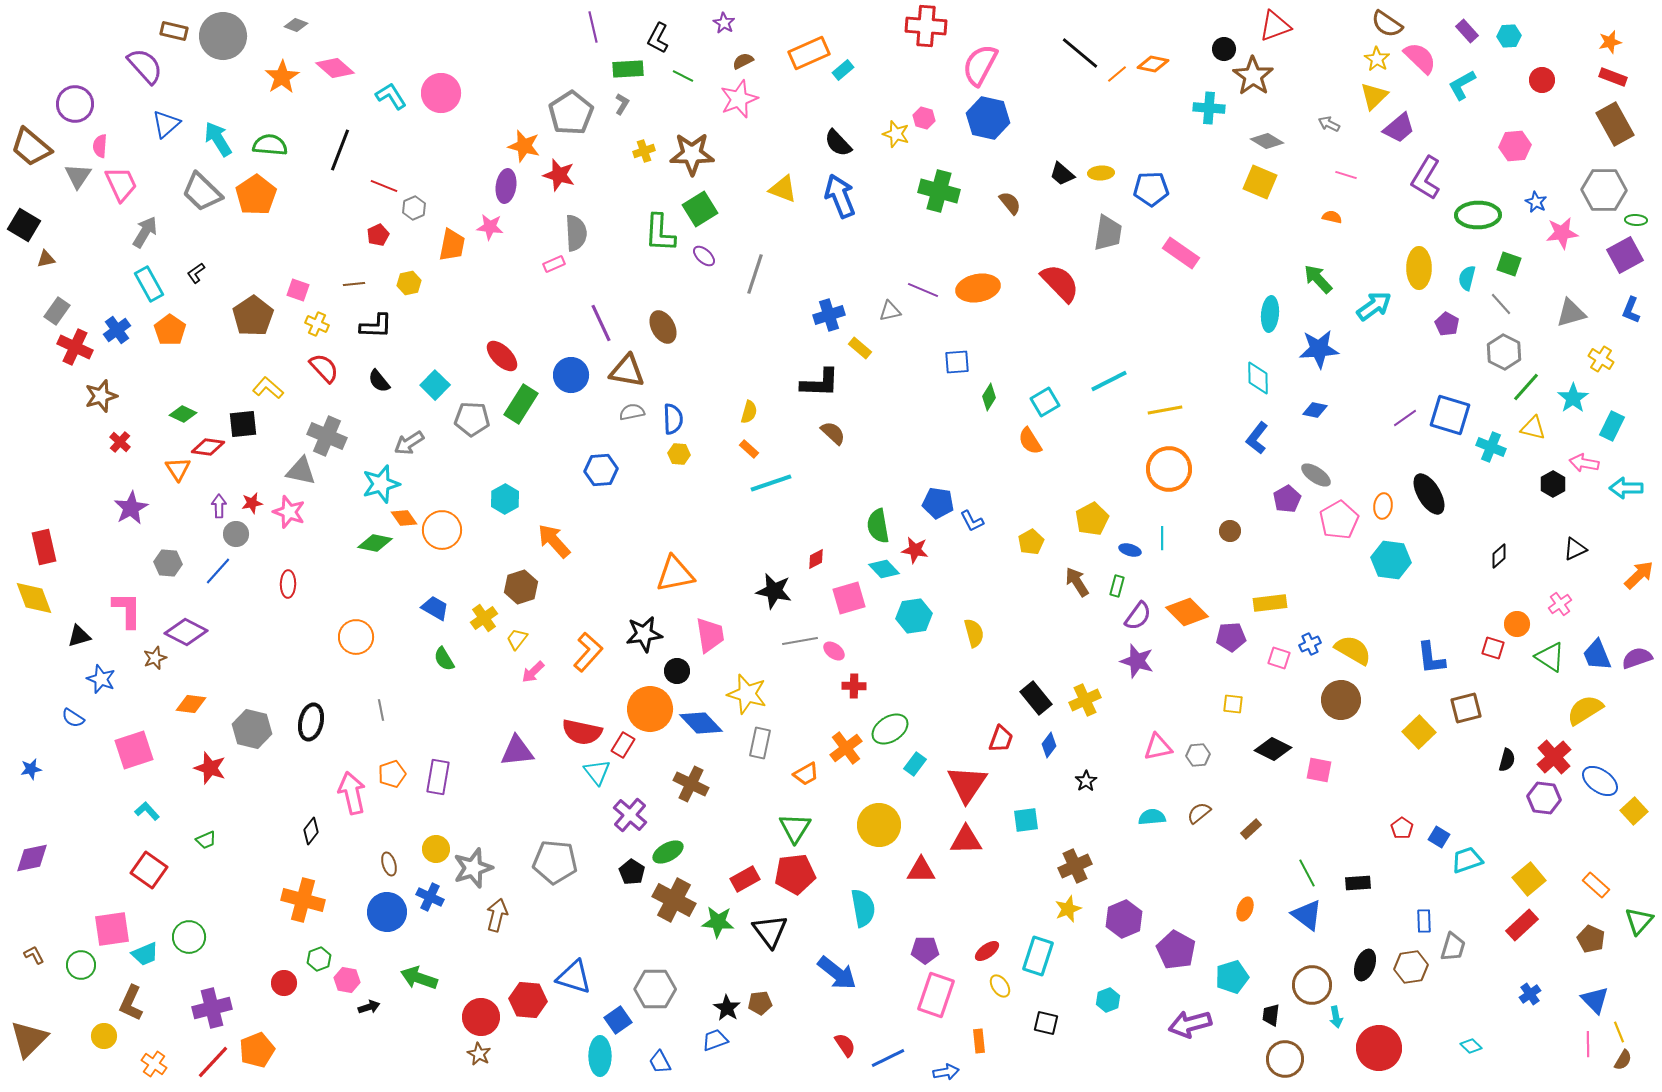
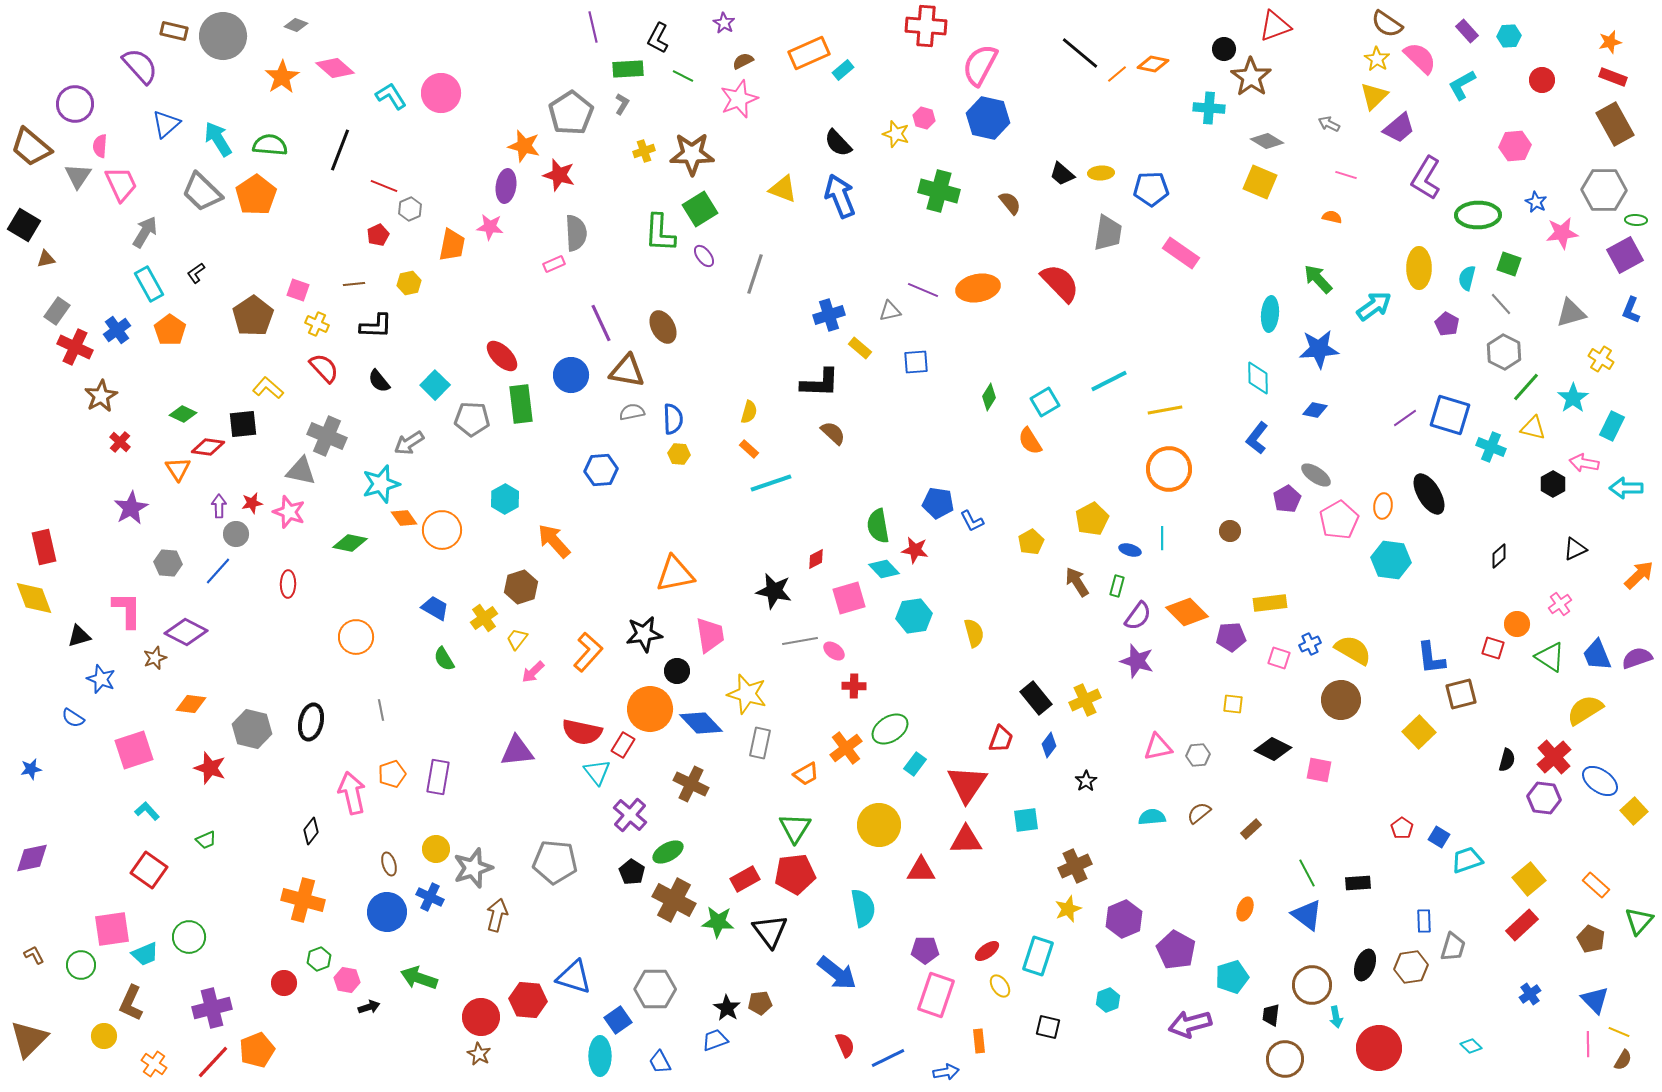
purple semicircle at (145, 66): moved 5 px left
brown star at (1253, 76): moved 2 px left, 1 px down
gray hexagon at (414, 208): moved 4 px left, 1 px down
purple ellipse at (704, 256): rotated 10 degrees clockwise
blue square at (957, 362): moved 41 px left
brown star at (101, 396): rotated 12 degrees counterclockwise
green rectangle at (521, 404): rotated 39 degrees counterclockwise
green diamond at (375, 543): moved 25 px left
brown square at (1466, 708): moved 5 px left, 14 px up
black square at (1046, 1023): moved 2 px right, 4 px down
yellow line at (1619, 1032): rotated 45 degrees counterclockwise
red semicircle at (845, 1045): rotated 10 degrees clockwise
